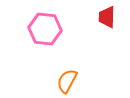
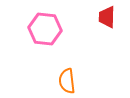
orange semicircle: rotated 35 degrees counterclockwise
